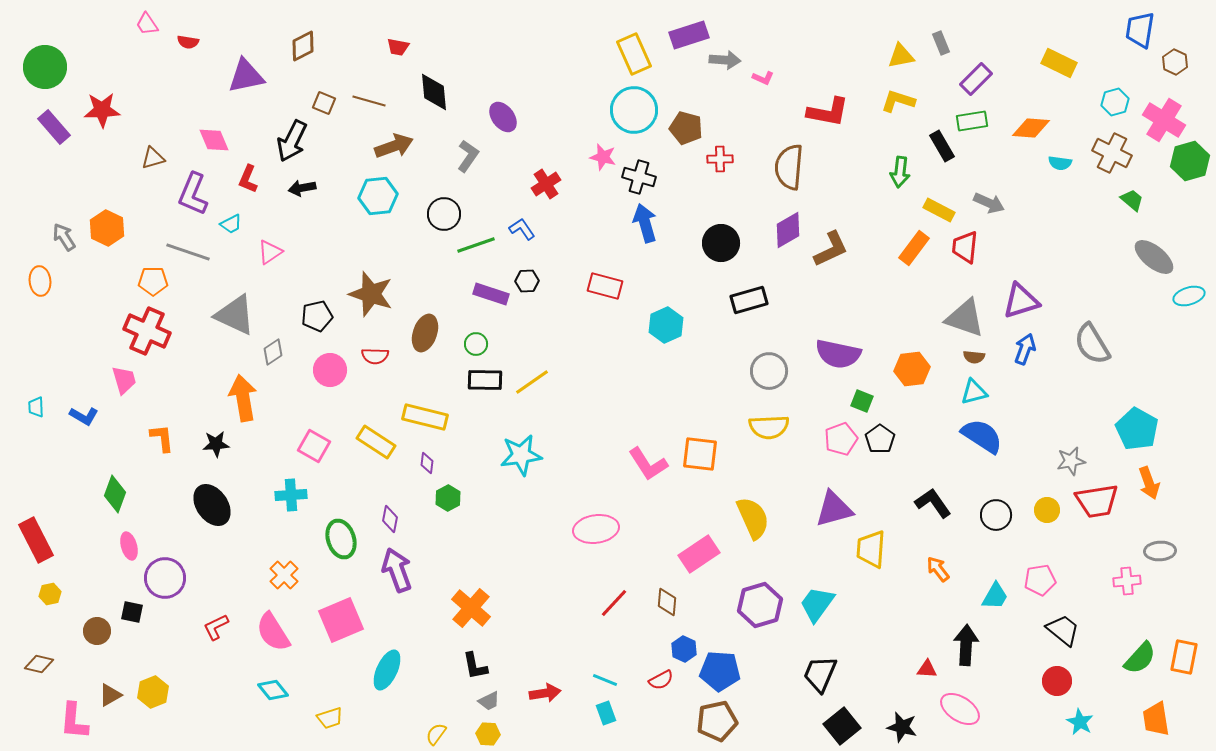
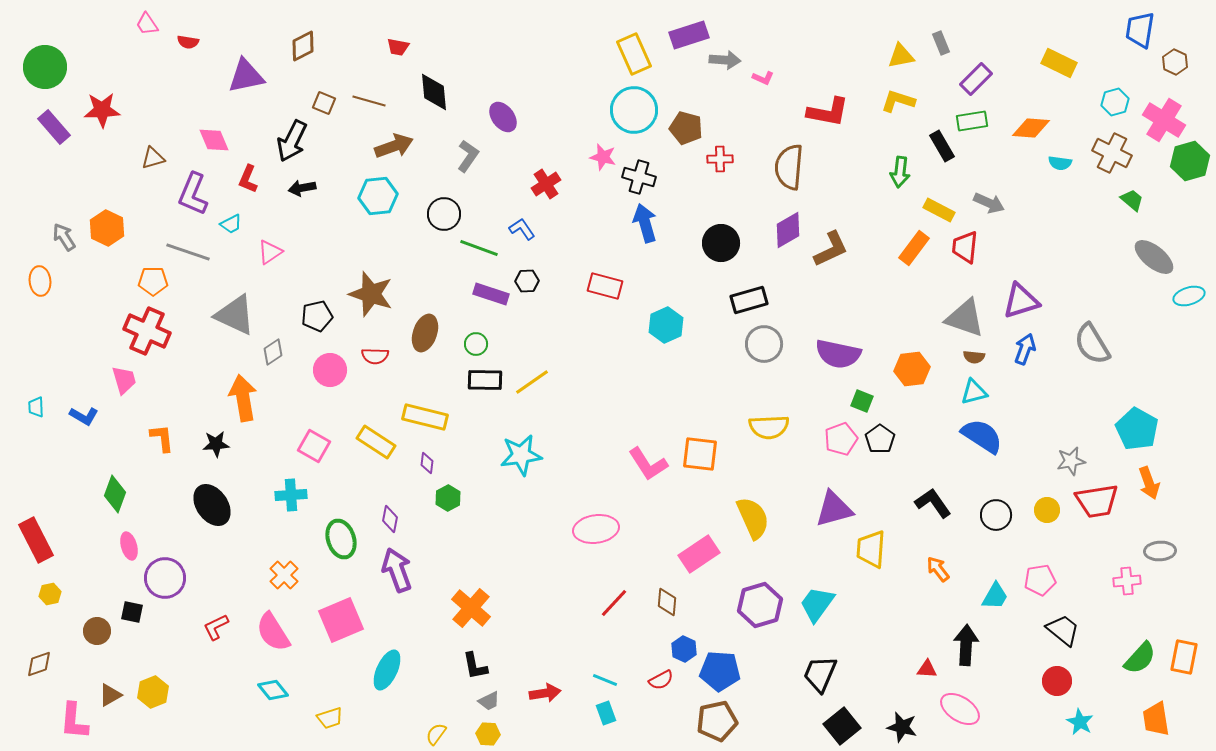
green line at (476, 245): moved 3 px right, 3 px down; rotated 39 degrees clockwise
gray circle at (769, 371): moved 5 px left, 27 px up
brown diamond at (39, 664): rotated 32 degrees counterclockwise
